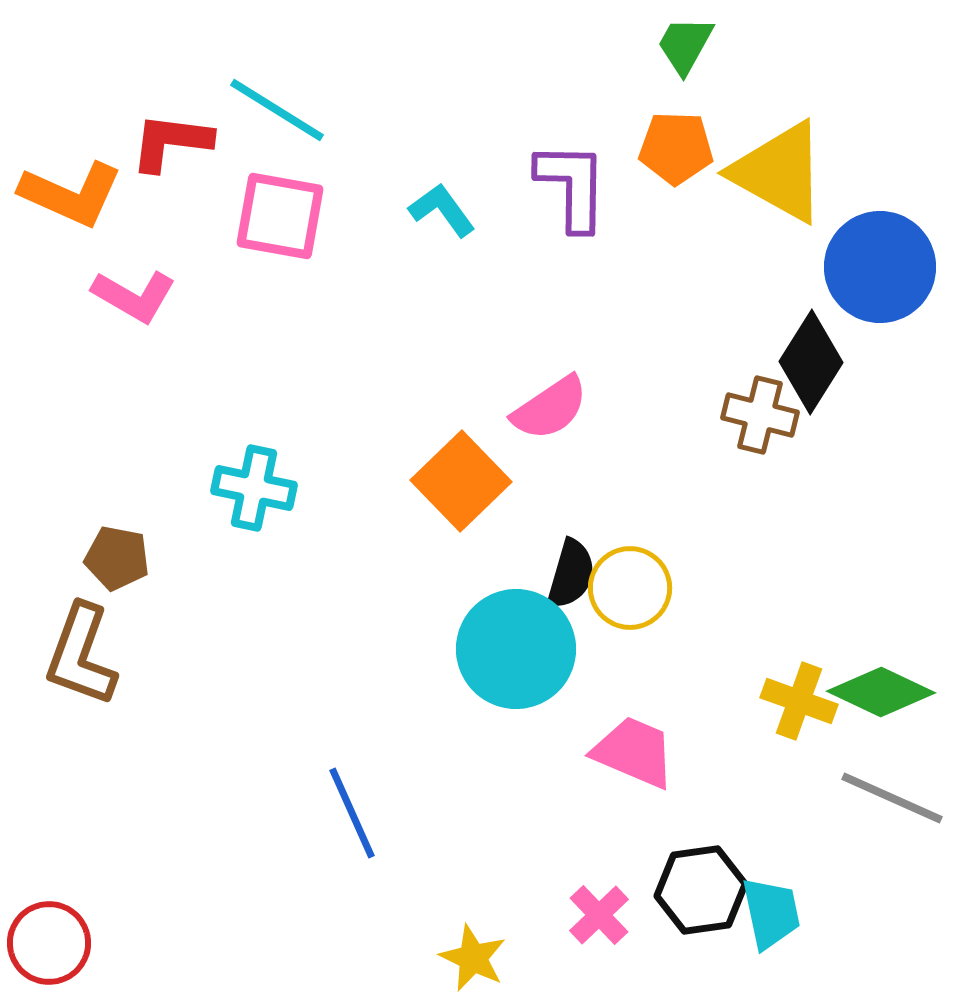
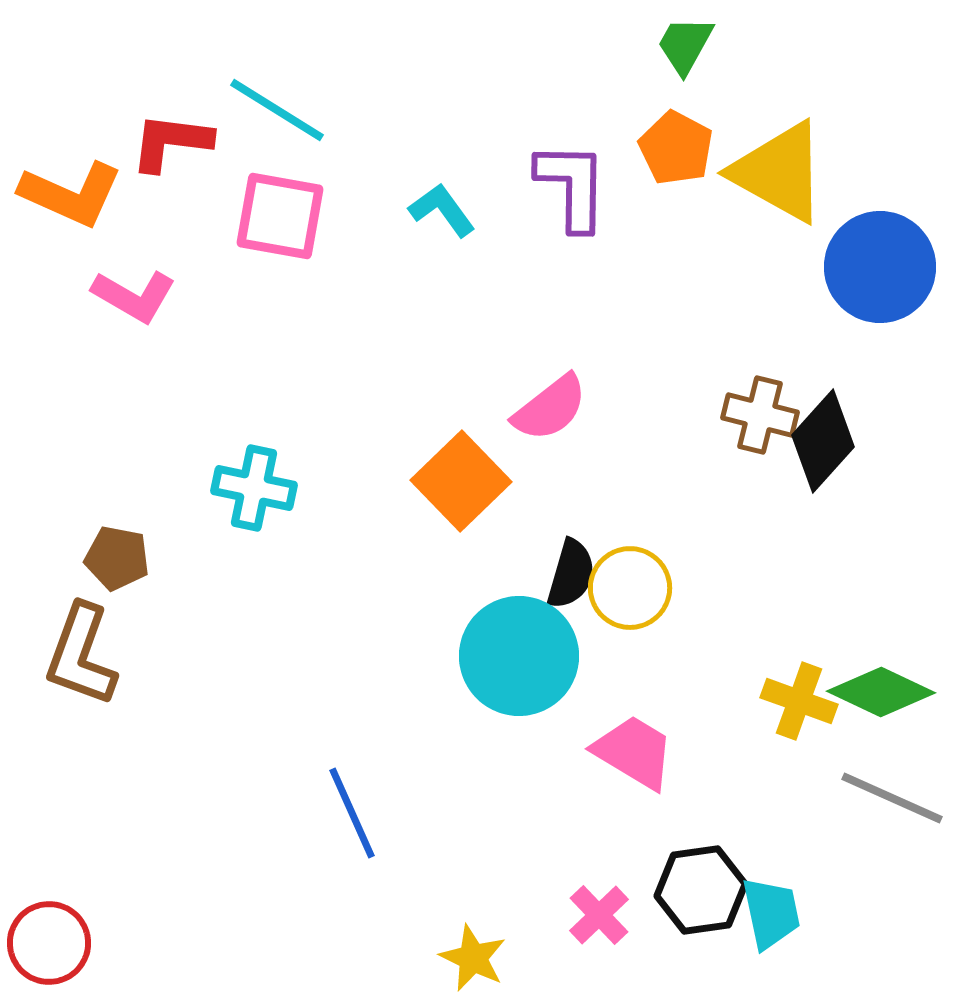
orange pentagon: rotated 26 degrees clockwise
black diamond: moved 12 px right, 79 px down; rotated 10 degrees clockwise
pink semicircle: rotated 4 degrees counterclockwise
cyan circle: moved 3 px right, 7 px down
pink trapezoid: rotated 8 degrees clockwise
